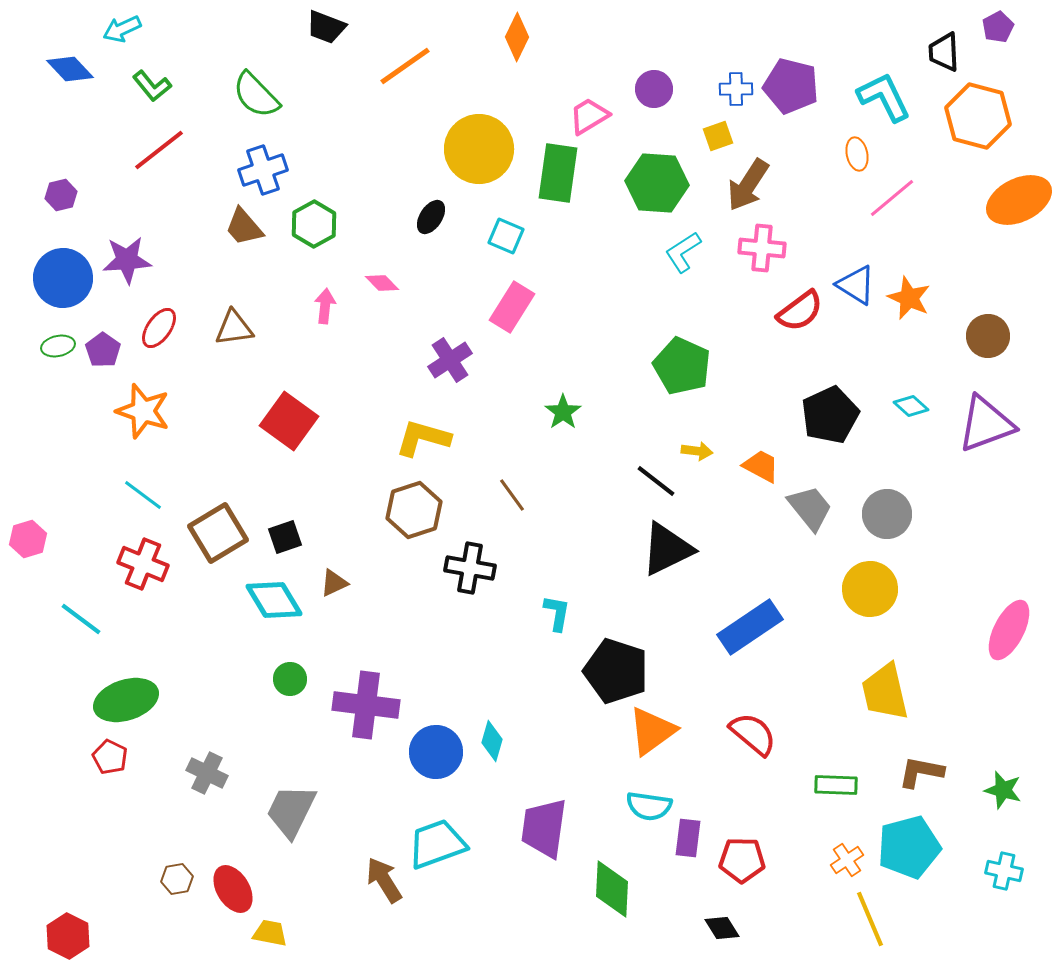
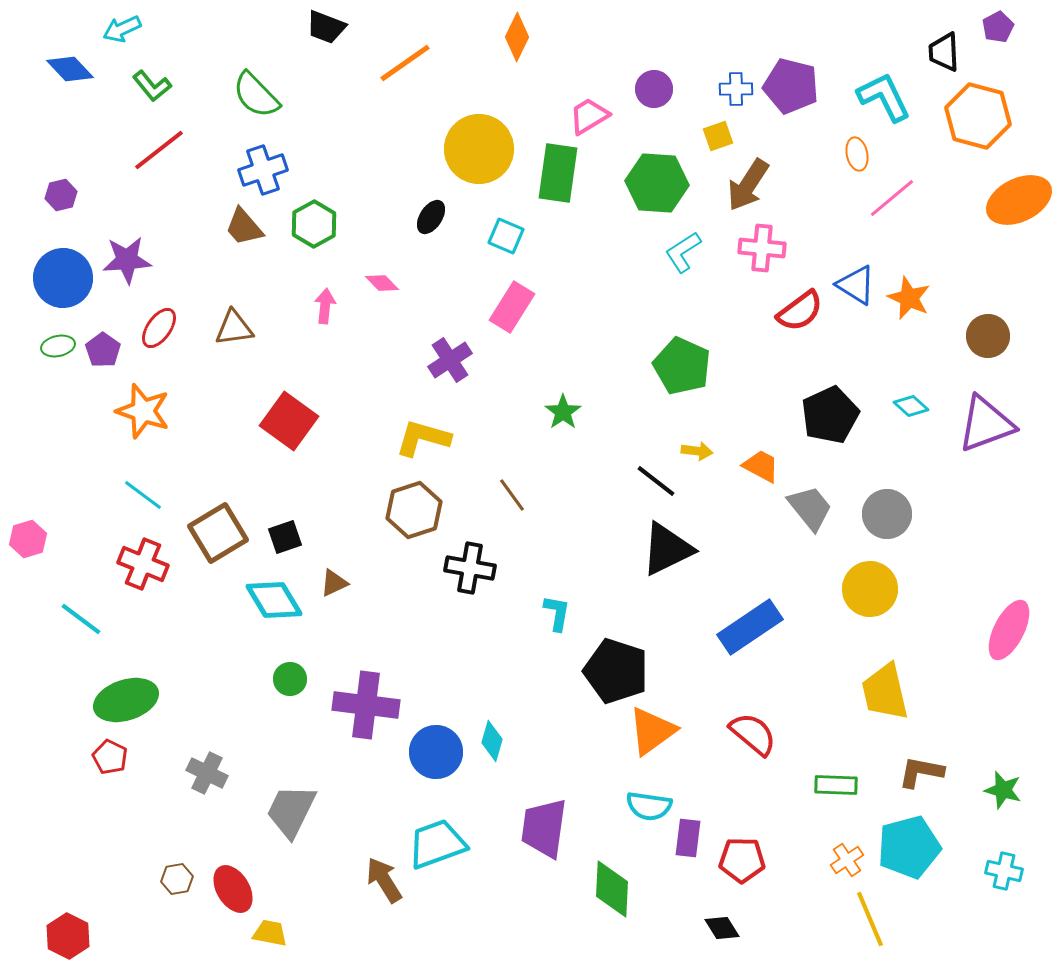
orange line at (405, 66): moved 3 px up
